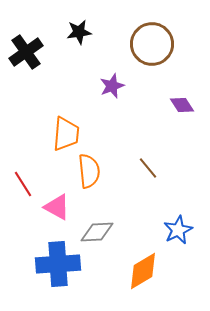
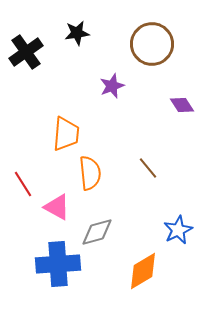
black star: moved 2 px left, 1 px down
orange semicircle: moved 1 px right, 2 px down
gray diamond: rotated 12 degrees counterclockwise
